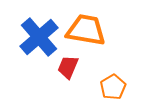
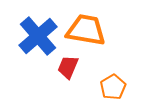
blue cross: moved 1 px left, 1 px up
